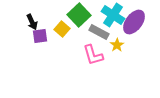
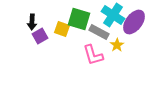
green square: moved 4 px down; rotated 30 degrees counterclockwise
black arrow: rotated 28 degrees clockwise
yellow square: rotated 21 degrees counterclockwise
purple square: rotated 21 degrees counterclockwise
